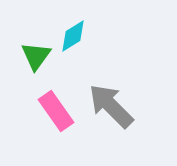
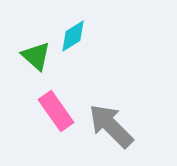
green triangle: rotated 24 degrees counterclockwise
gray arrow: moved 20 px down
